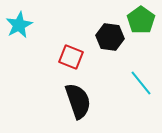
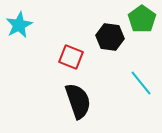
green pentagon: moved 1 px right, 1 px up
